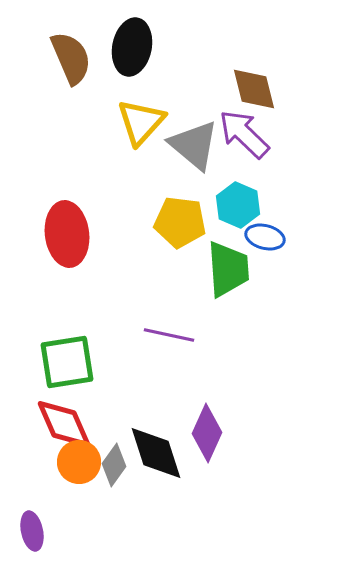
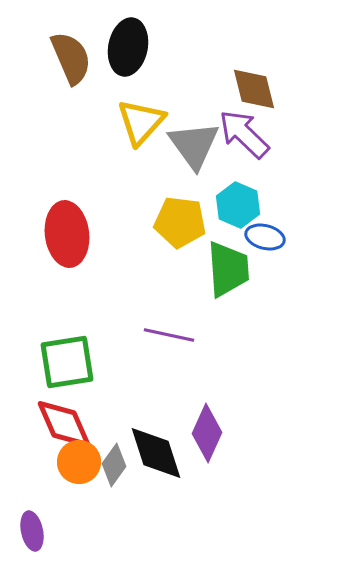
black ellipse: moved 4 px left
gray triangle: rotated 14 degrees clockwise
